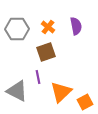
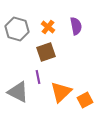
gray hexagon: rotated 15 degrees clockwise
gray triangle: moved 1 px right, 1 px down
orange square: moved 2 px up
